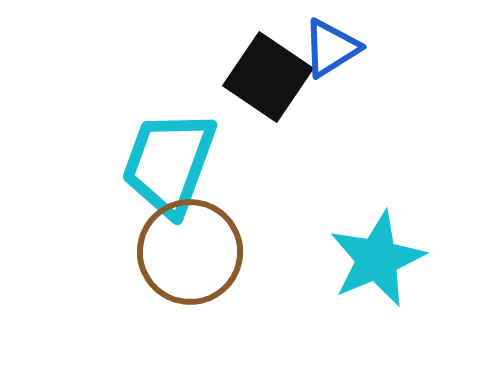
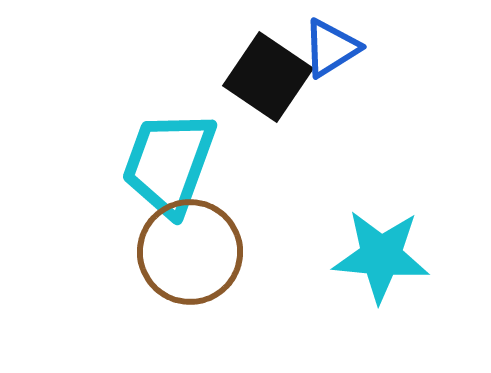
cyan star: moved 4 px right, 3 px up; rotated 28 degrees clockwise
